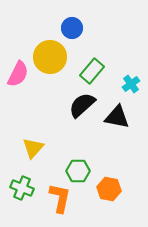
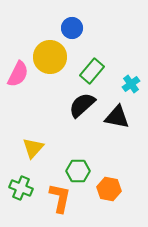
green cross: moved 1 px left
